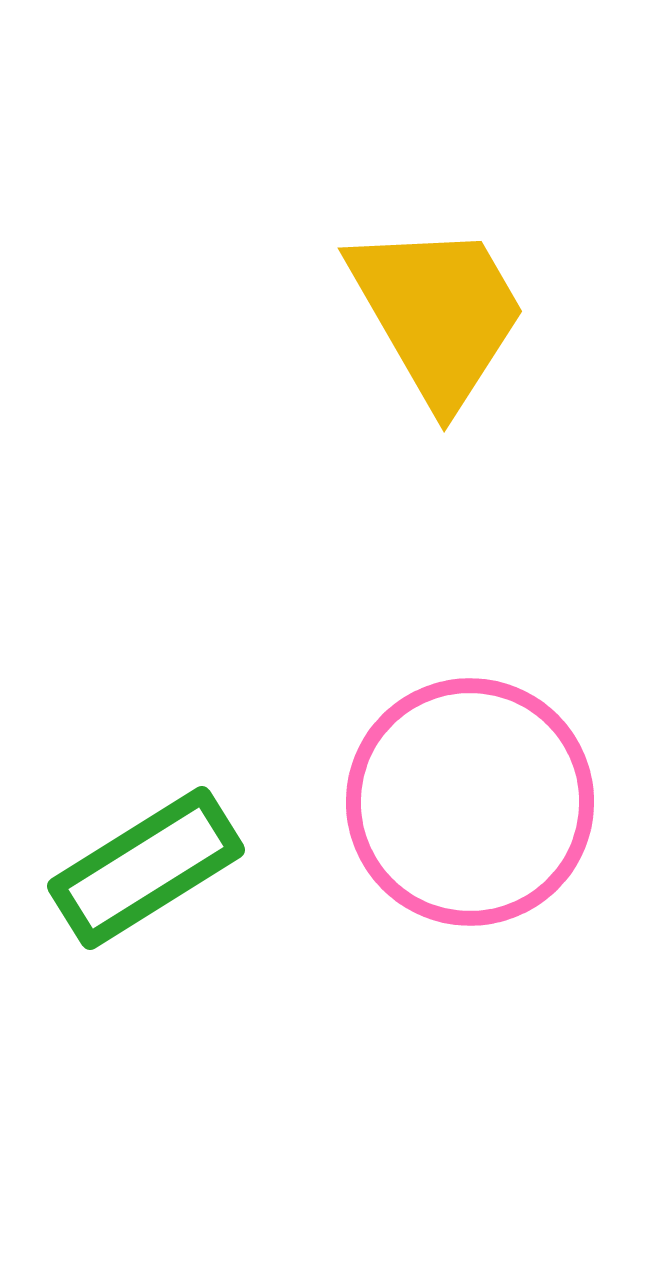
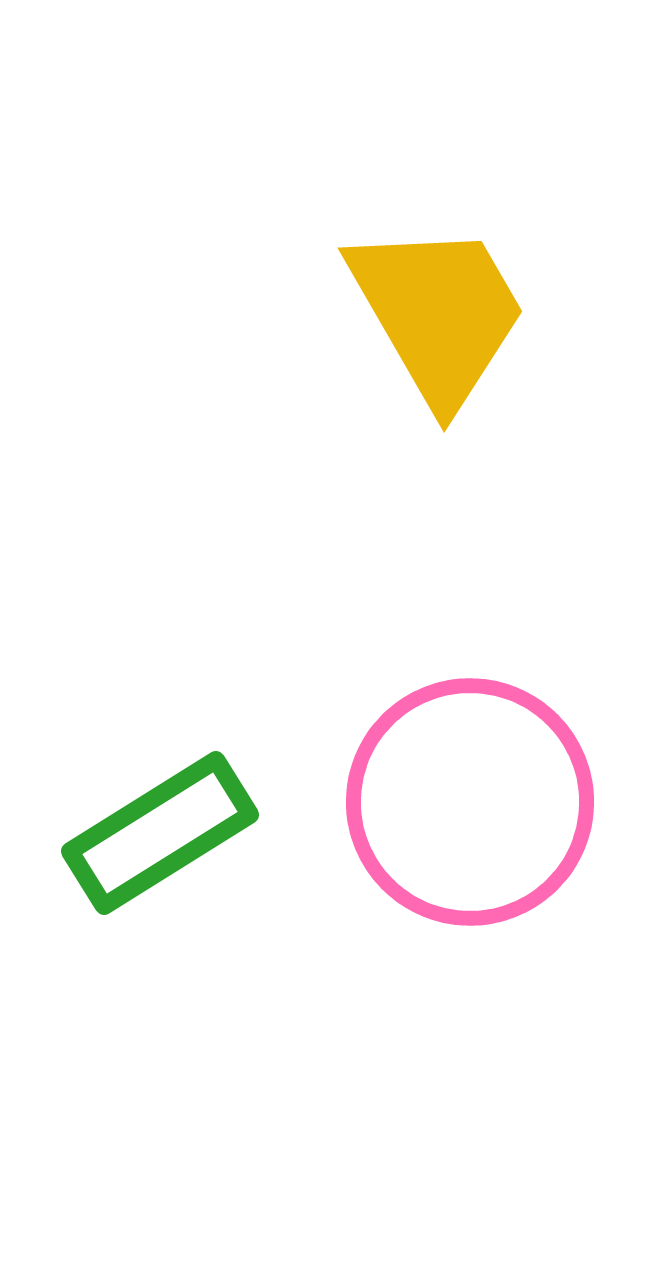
green rectangle: moved 14 px right, 35 px up
